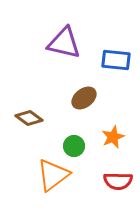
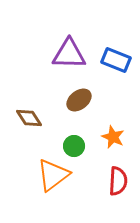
purple triangle: moved 5 px right, 11 px down; rotated 12 degrees counterclockwise
blue rectangle: rotated 16 degrees clockwise
brown ellipse: moved 5 px left, 2 px down
brown diamond: rotated 20 degrees clockwise
orange star: rotated 25 degrees counterclockwise
red semicircle: rotated 88 degrees counterclockwise
